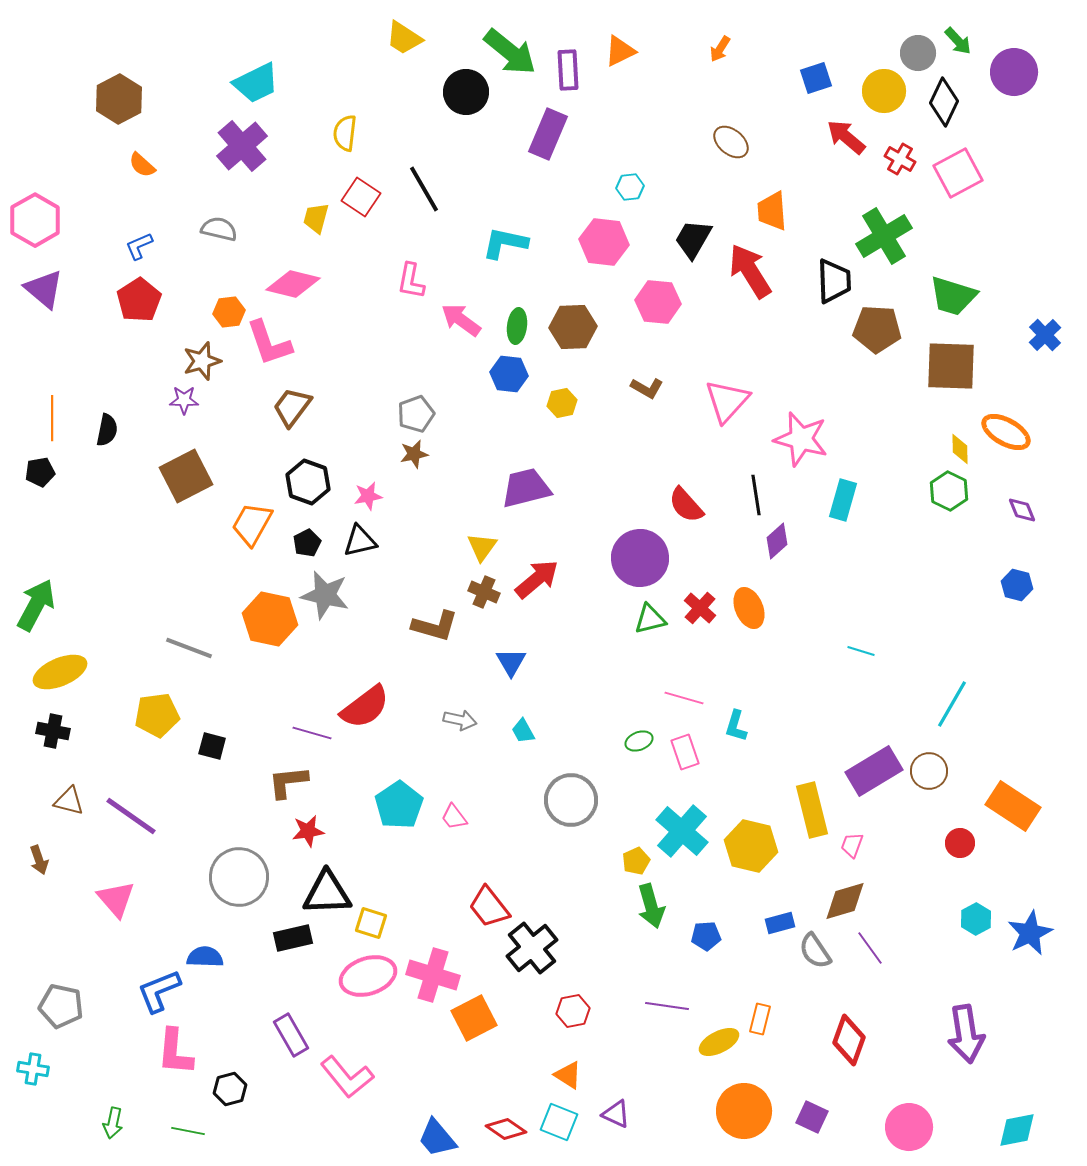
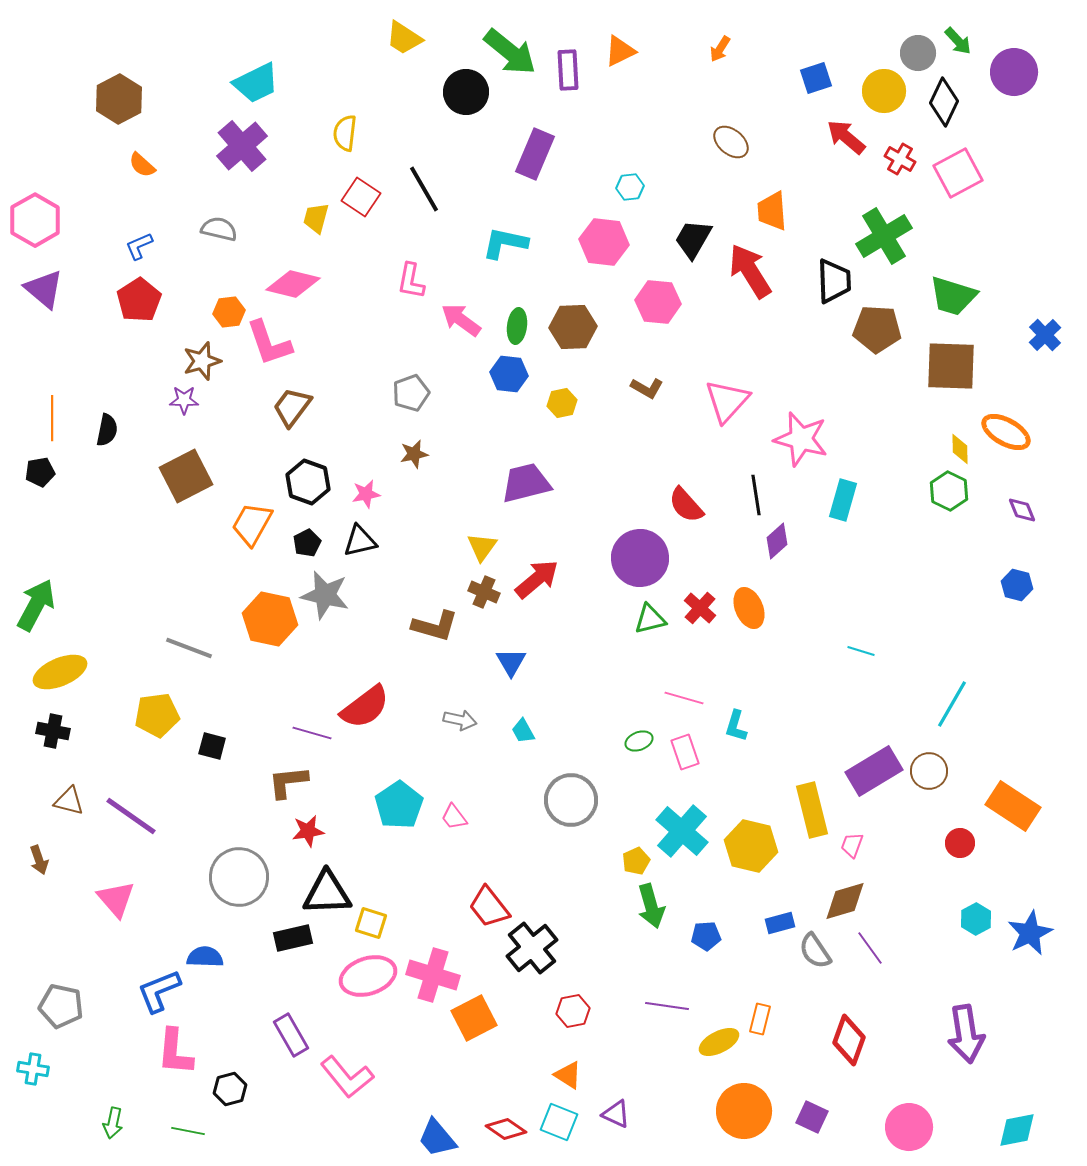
purple rectangle at (548, 134): moved 13 px left, 20 px down
gray pentagon at (416, 414): moved 5 px left, 21 px up
purple trapezoid at (526, 488): moved 5 px up
pink star at (368, 496): moved 2 px left, 2 px up
